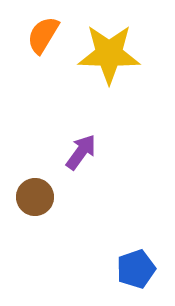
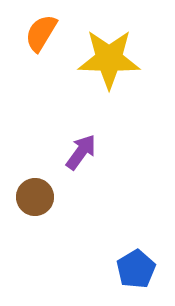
orange semicircle: moved 2 px left, 2 px up
yellow star: moved 5 px down
blue pentagon: rotated 12 degrees counterclockwise
